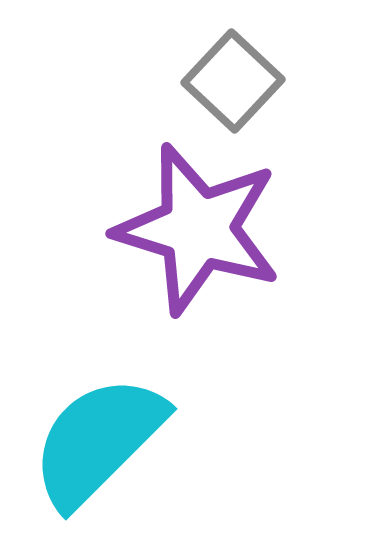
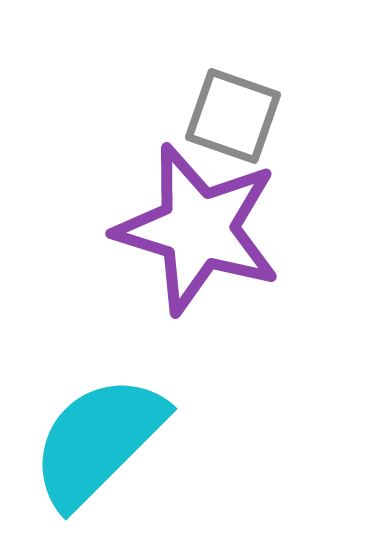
gray square: moved 35 px down; rotated 24 degrees counterclockwise
